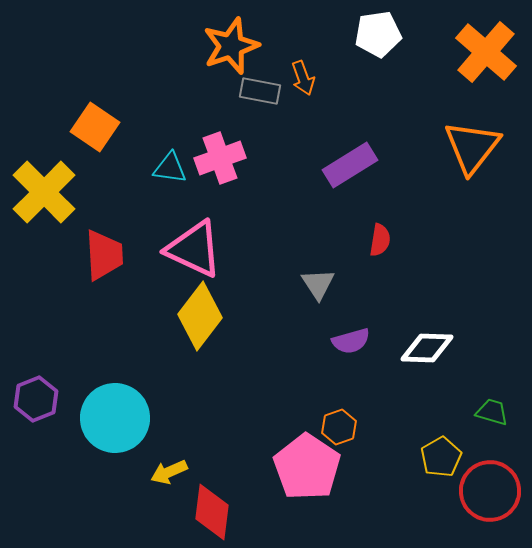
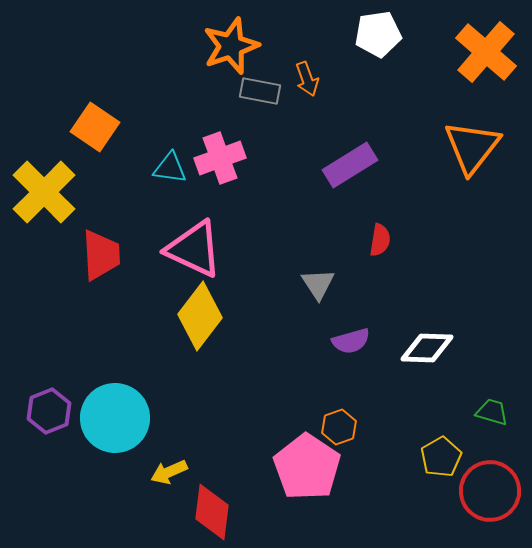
orange arrow: moved 4 px right, 1 px down
red trapezoid: moved 3 px left
purple hexagon: moved 13 px right, 12 px down
